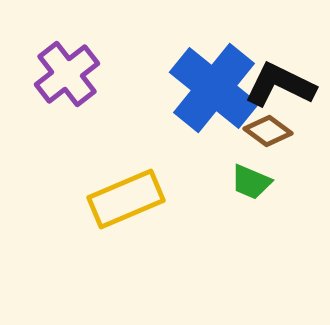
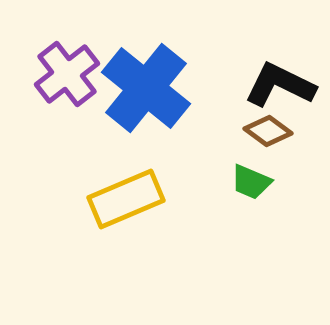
blue cross: moved 68 px left
